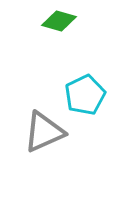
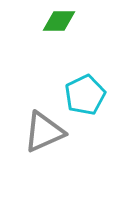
green diamond: rotated 16 degrees counterclockwise
